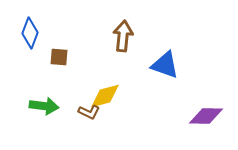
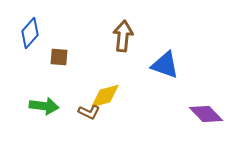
blue diamond: rotated 20 degrees clockwise
purple diamond: moved 2 px up; rotated 44 degrees clockwise
